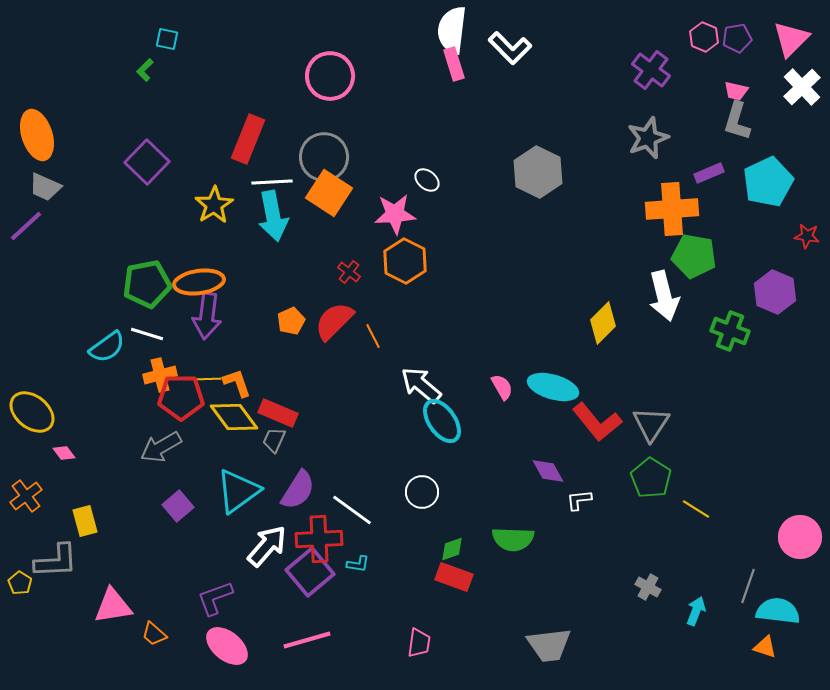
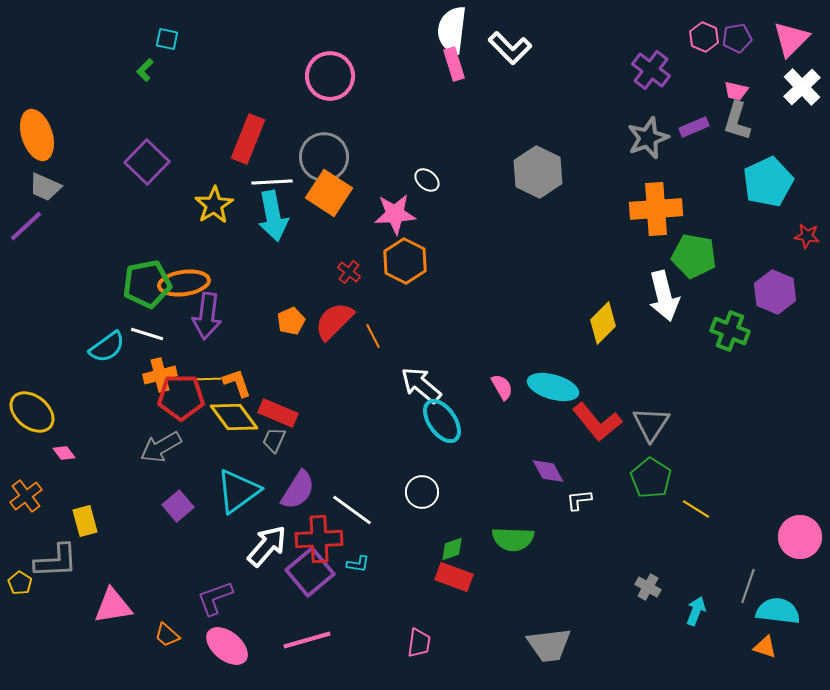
purple rectangle at (709, 173): moved 15 px left, 46 px up
orange cross at (672, 209): moved 16 px left
orange ellipse at (199, 282): moved 15 px left, 1 px down
orange trapezoid at (154, 634): moved 13 px right, 1 px down
